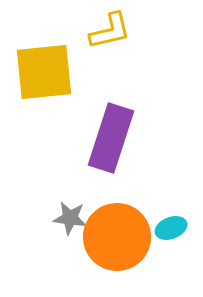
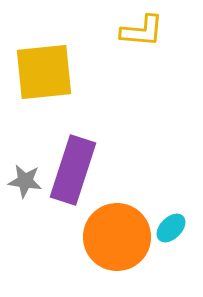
yellow L-shape: moved 32 px right; rotated 18 degrees clockwise
purple rectangle: moved 38 px left, 32 px down
gray star: moved 45 px left, 37 px up
cyan ellipse: rotated 24 degrees counterclockwise
